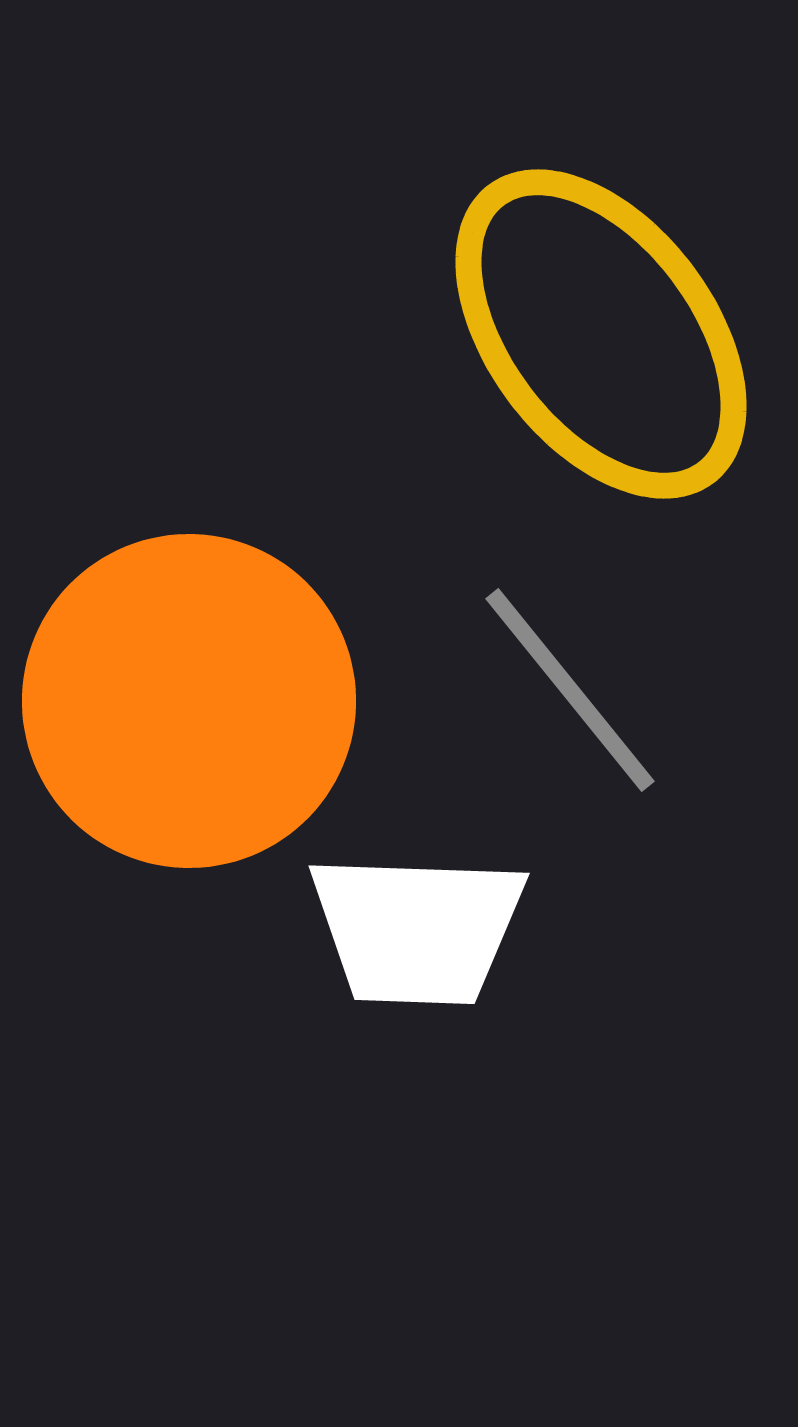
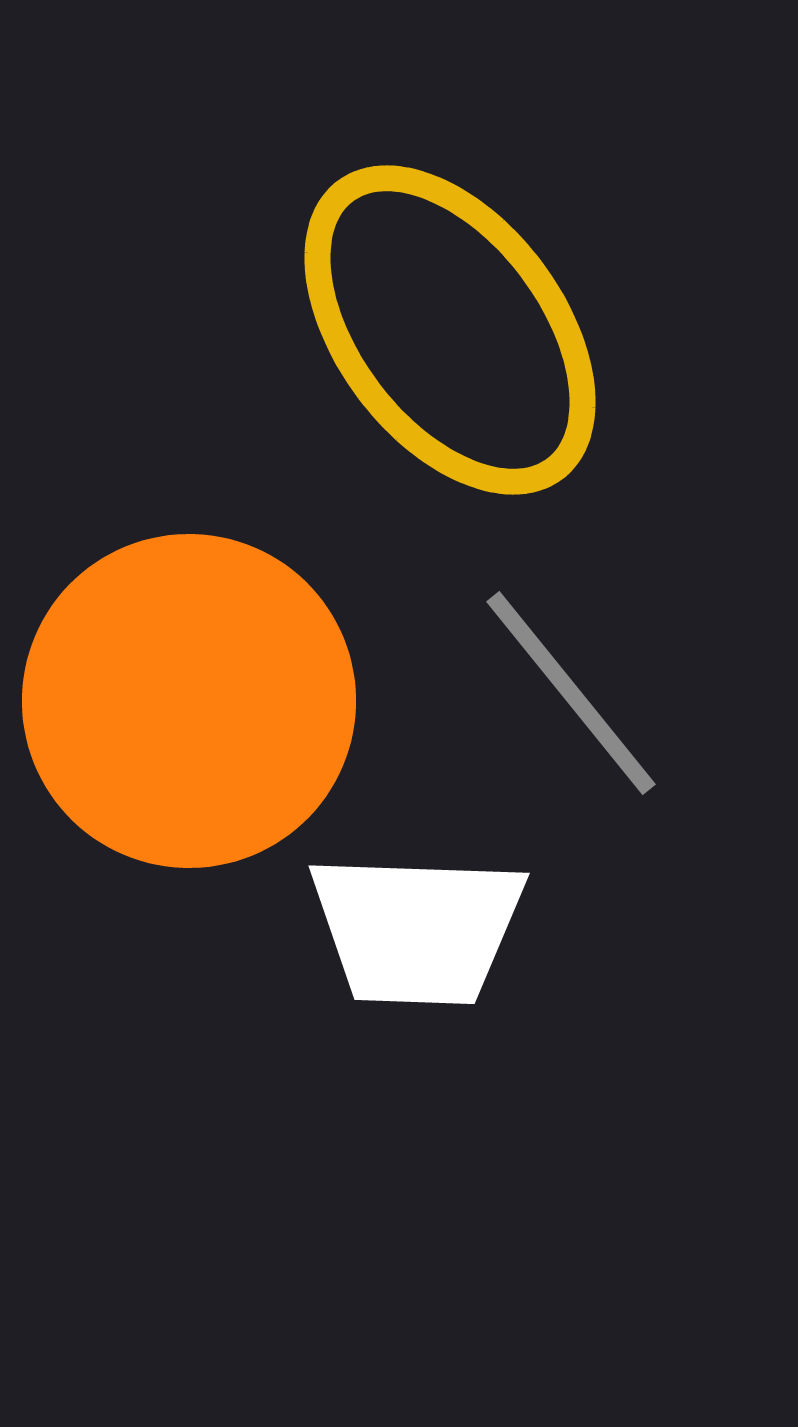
yellow ellipse: moved 151 px left, 4 px up
gray line: moved 1 px right, 3 px down
